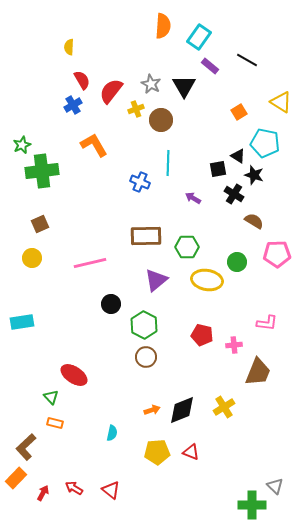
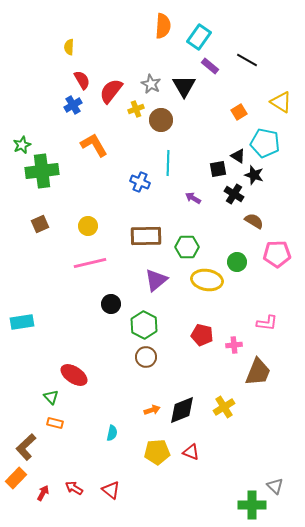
yellow circle at (32, 258): moved 56 px right, 32 px up
